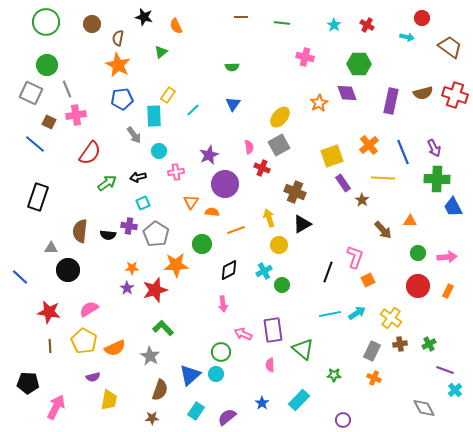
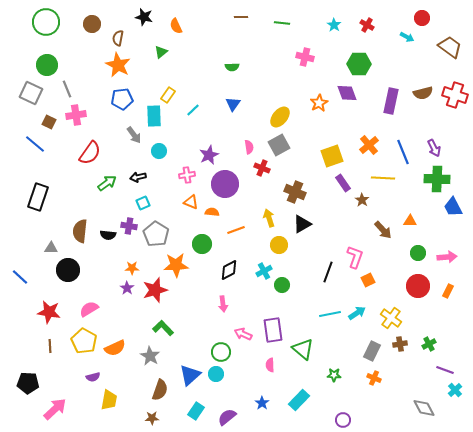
cyan arrow at (407, 37): rotated 16 degrees clockwise
pink cross at (176, 172): moved 11 px right, 3 px down
orange triangle at (191, 202): rotated 42 degrees counterclockwise
pink arrow at (56, 407): moved 1 px left, 2 px down; rotated 20 degrees clockwise
